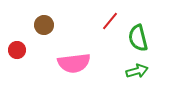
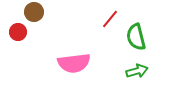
red line: moved 2 px up
brown circle: moved 10 px left, 13 px up
green semicircle: moved 2 px left, 1 px up
red circle: moved 1 px right, 18 px up
